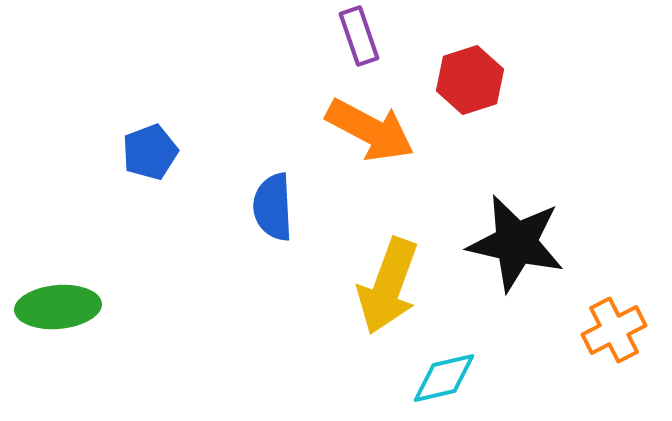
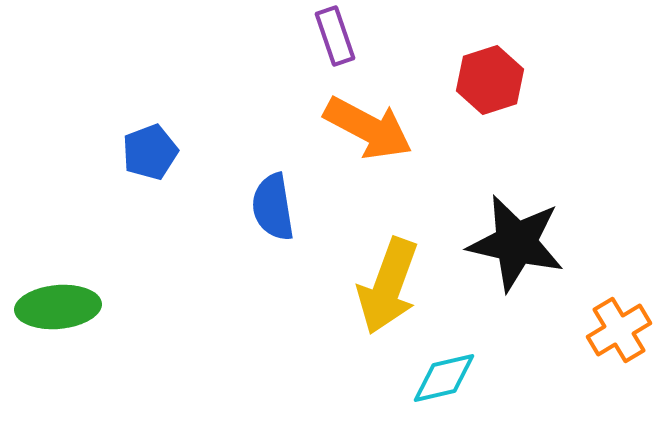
purple rectangle: moved 24 px left
red hexagon: moved 20 px right
orange arrow: moved 2 px left, 2 px up
blue semicircle: rotated 6 degrees counterclockwise
orange cross: moved 5 px right; rotated 4 degrees counterclockwise
